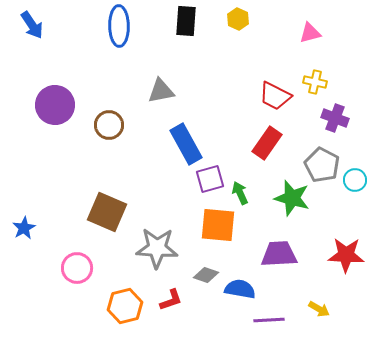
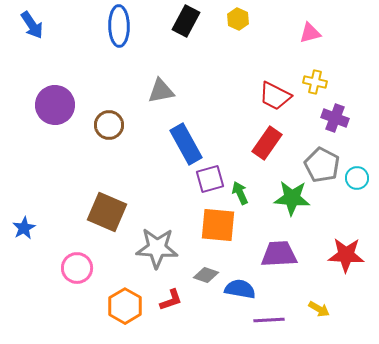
black rectangle: rotated 24 degrees clockwise
cyan circle: moved 2 px right, 2 px up
green star: rotated 12 degrees counterclockwise
orange hexagon: rotated 16 degrees counterclockwise
